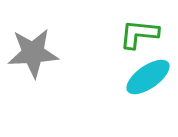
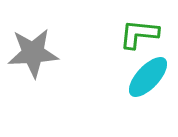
cyan ellipse: rotated 12 degrees counterclockwise
